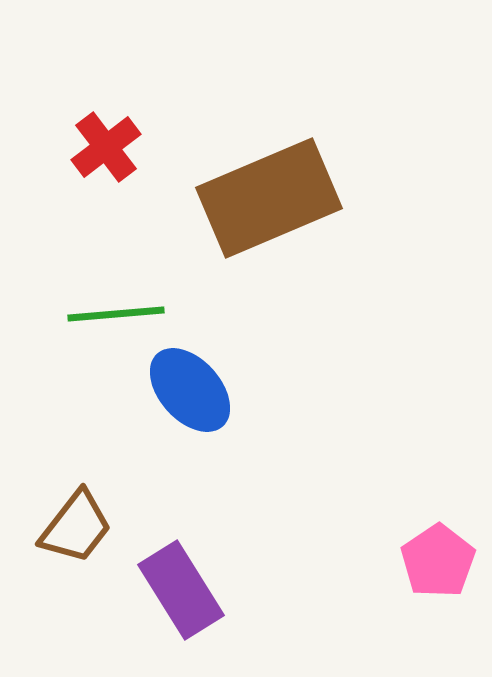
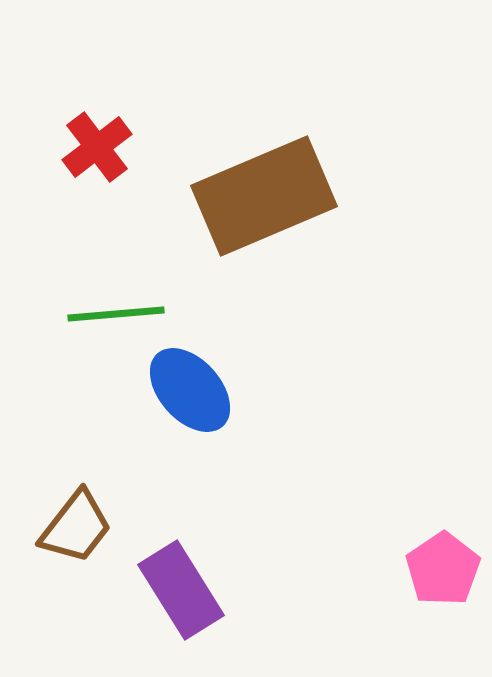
red cross: moved 9 px left
brown rectangle: moved 5 px left, 2 px up
pink pentagon: moved 5 px right, 8 px down
